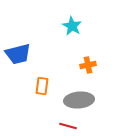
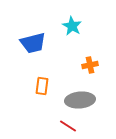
blue trapezoid: moved 15 px right, 11 px up
orange cross: moved 2 px right
gray ellipse: moved 1 px right
red line: rotated 18 degrees clockwise
